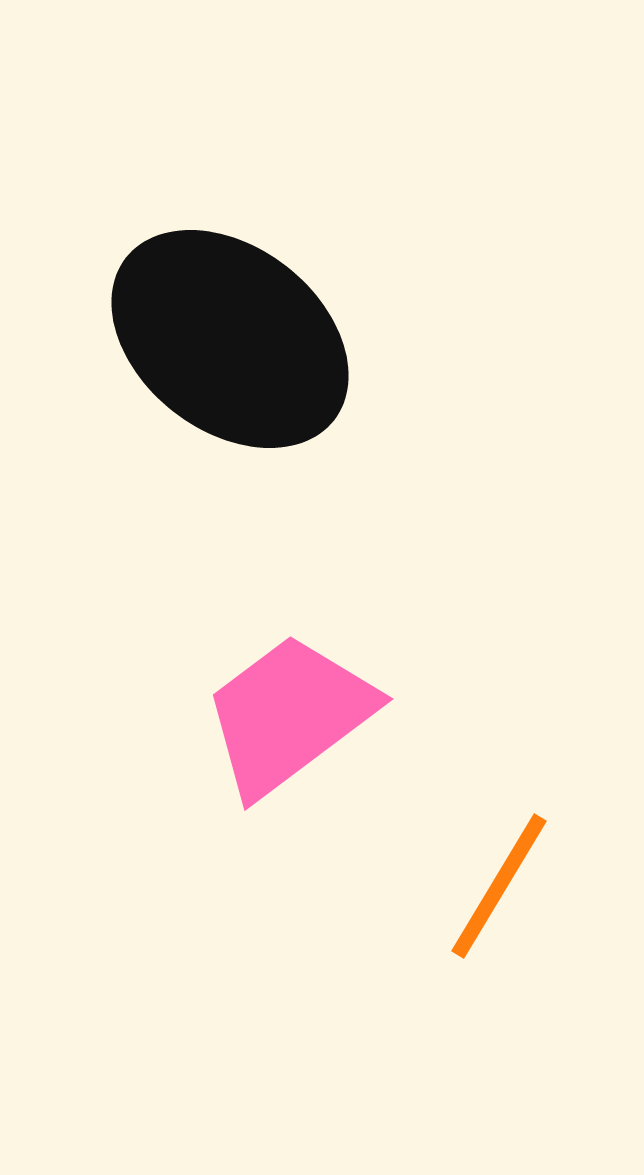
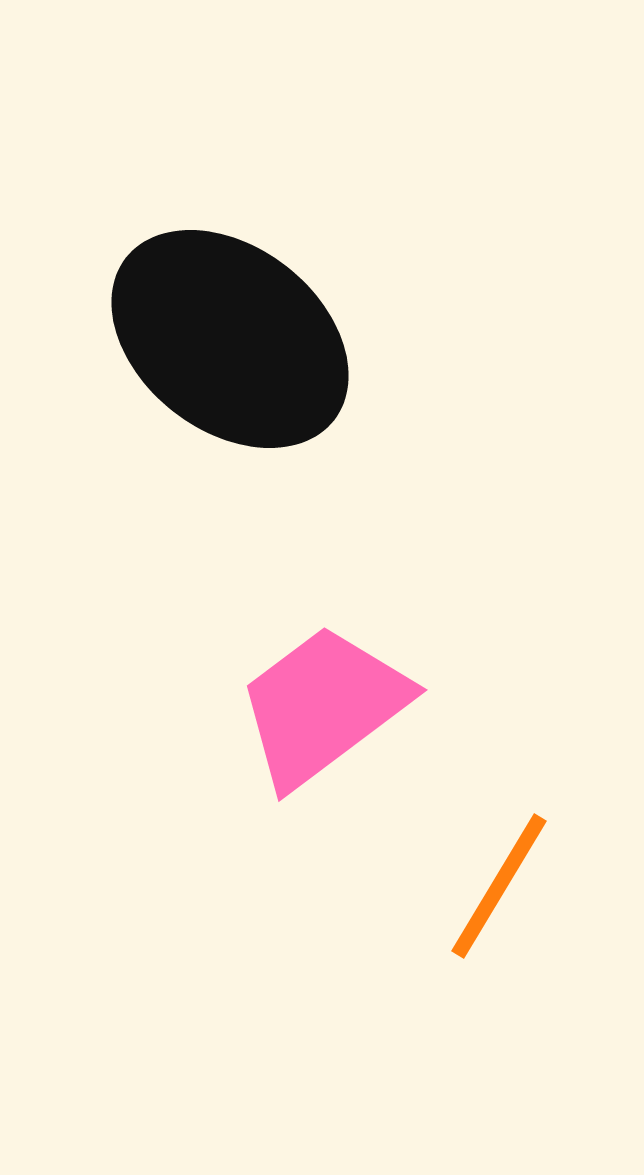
pink trapezoid: moved 34 px right, 9 px up
